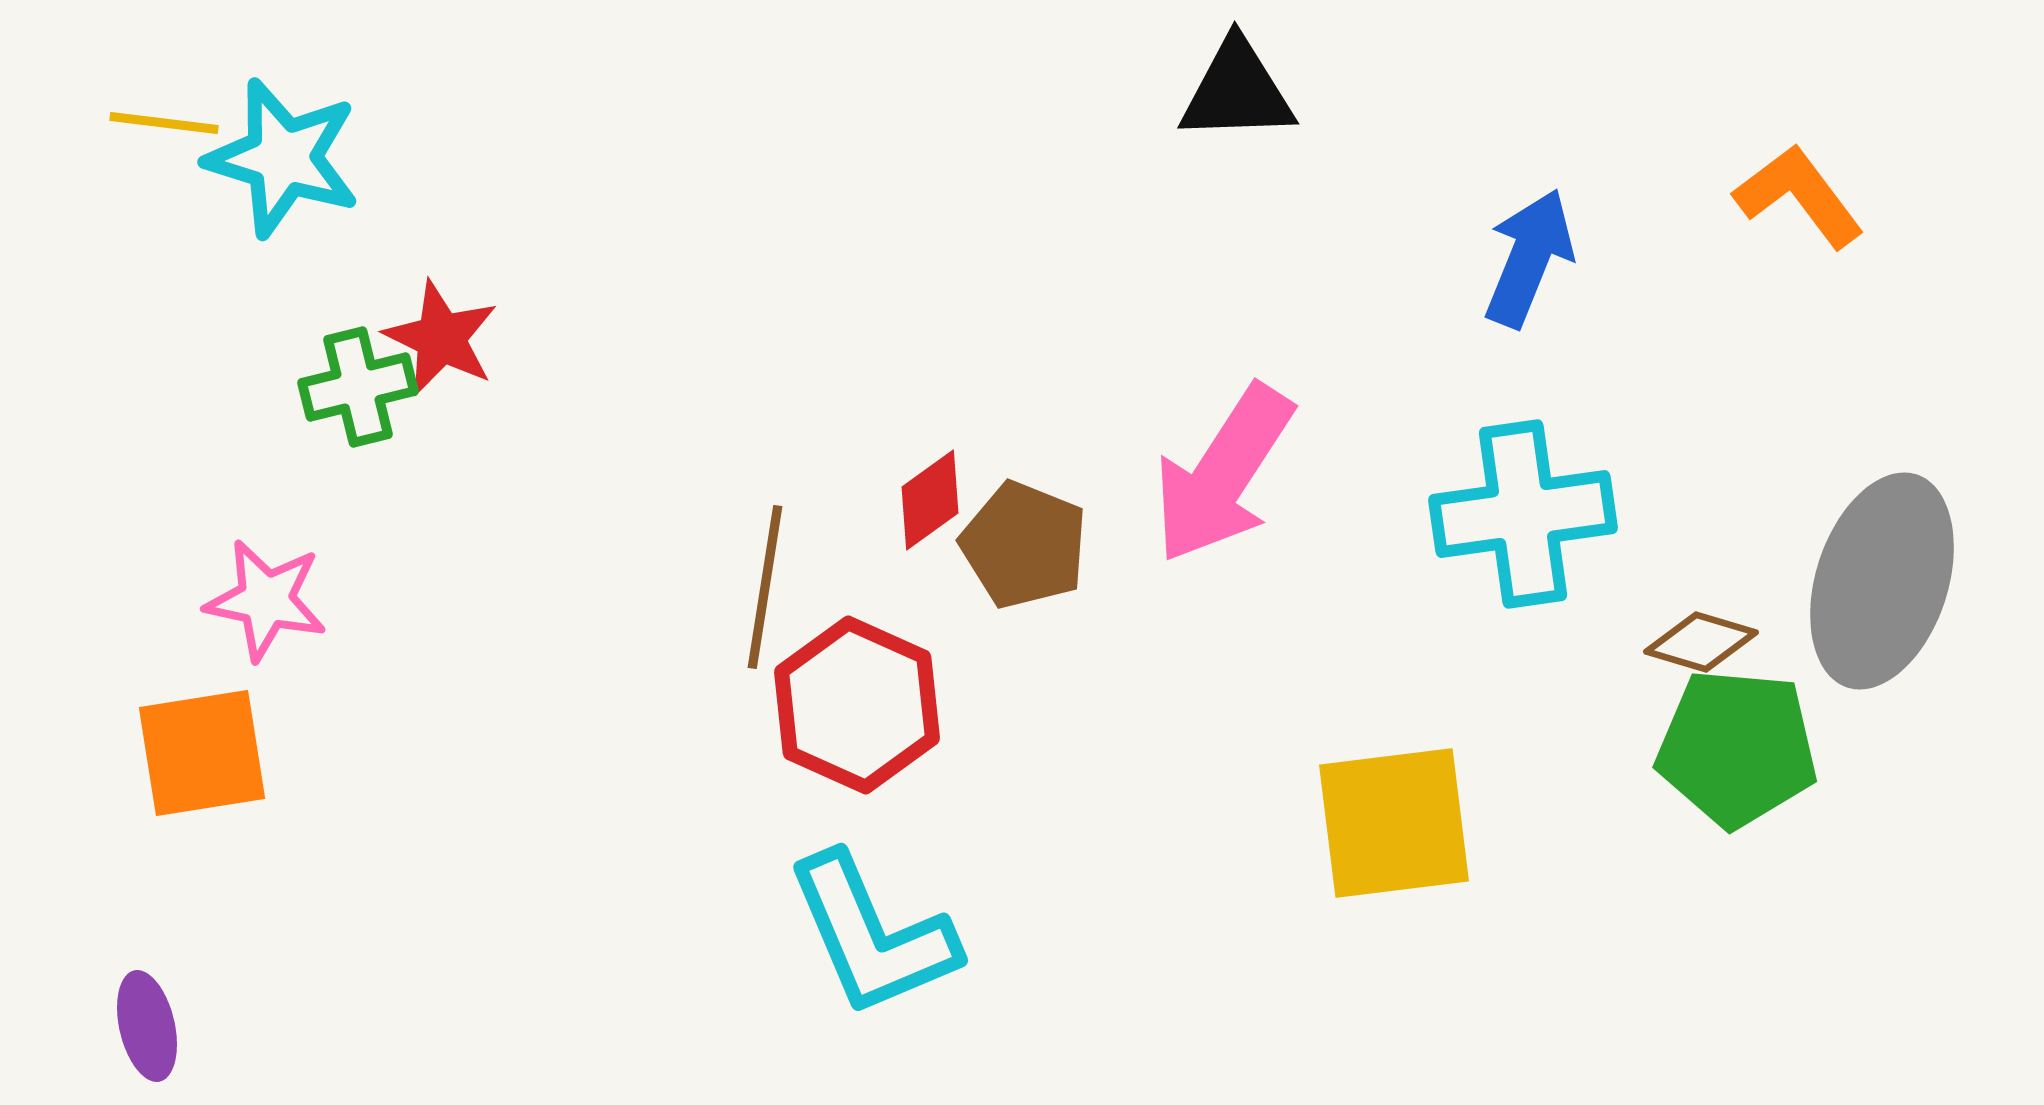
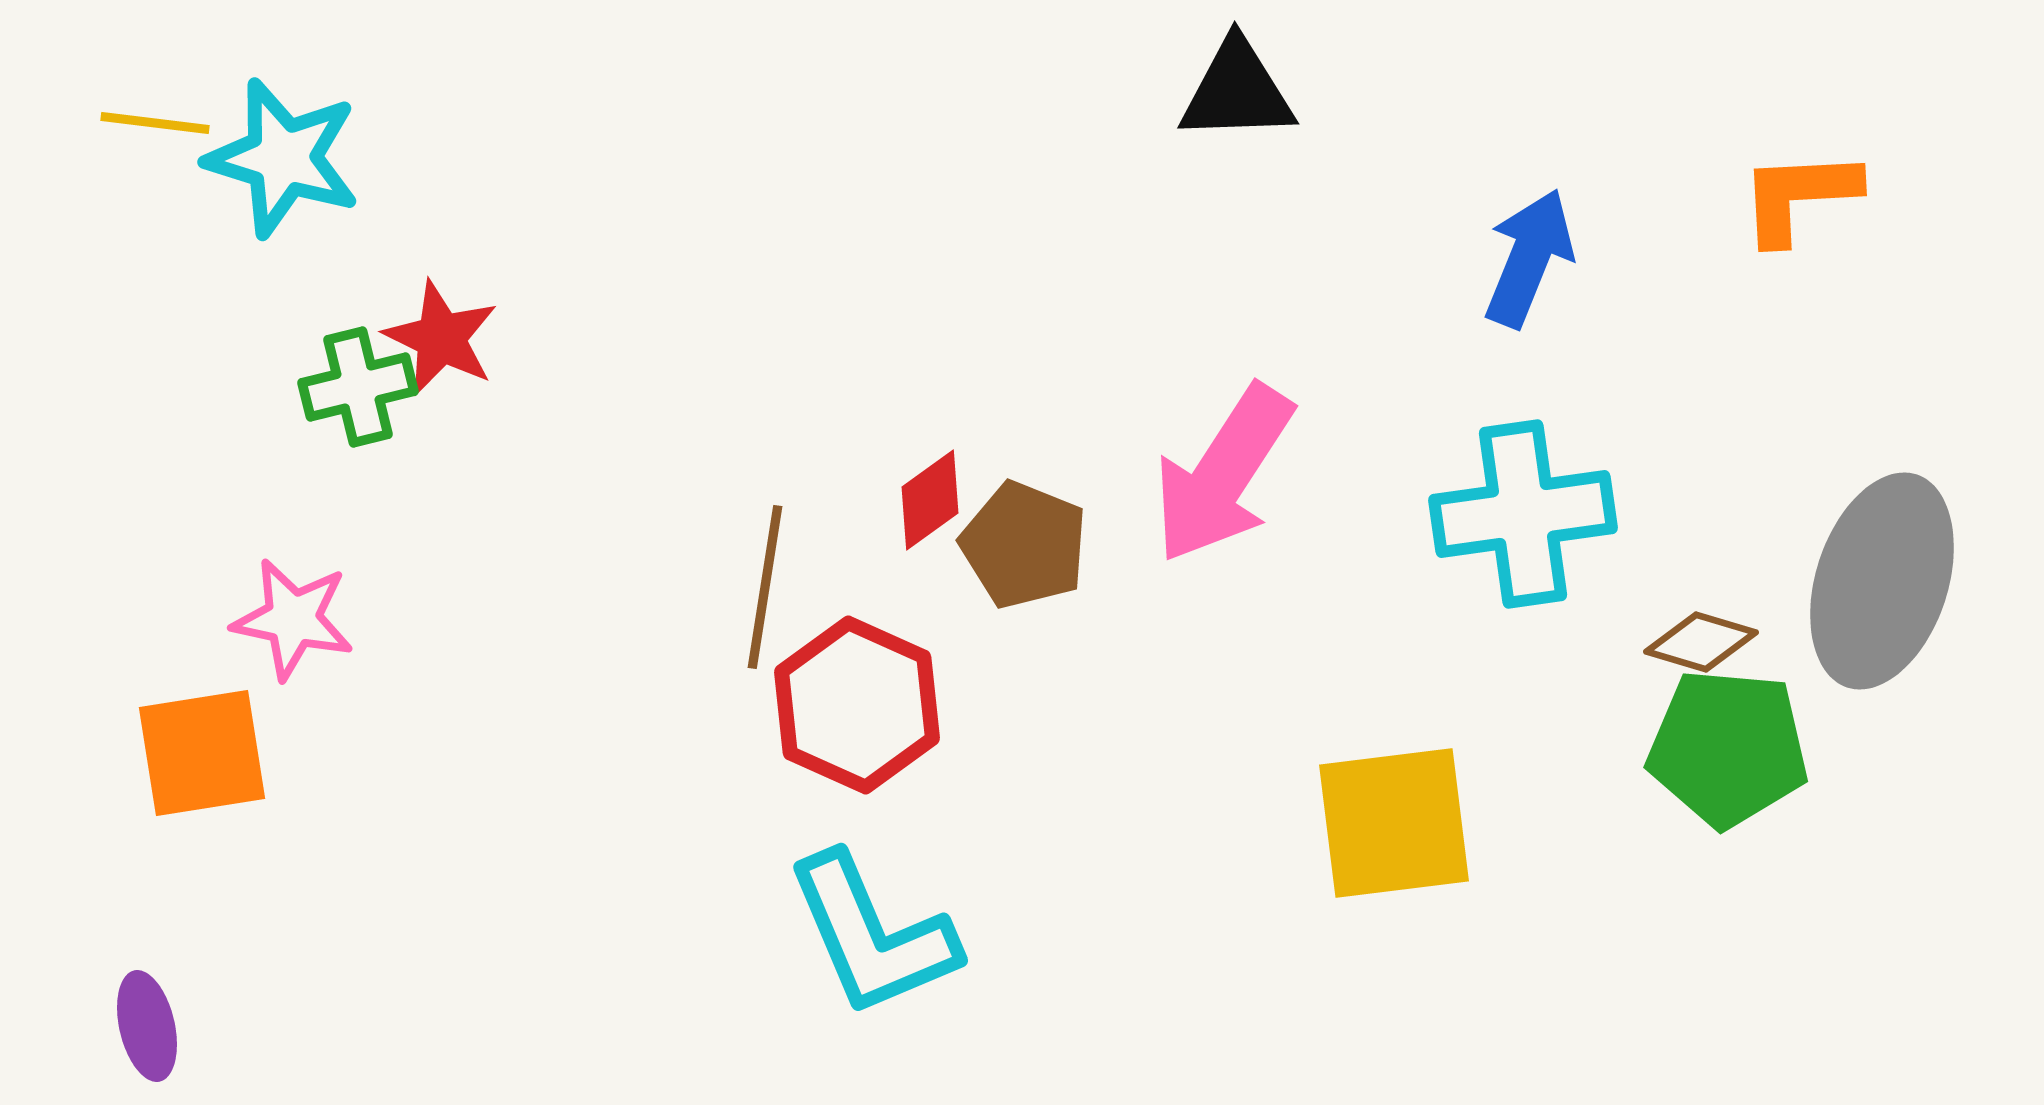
yellow line: moved 9 px left
orange L-shape: rotated 56 degrees counterclockwise
pink star: moved 27 px right, 19 px down
green pentagon: moved 9 px left
